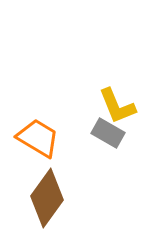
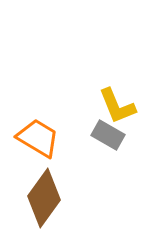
gray rectangle: moved 2 px down
brown diamond: moved 3 px left
